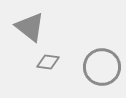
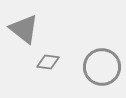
gray triangle: moved 6 px left, 2 px down
